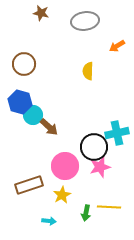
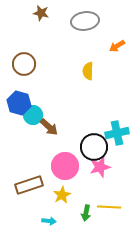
blue hexagon: moved 1 px left, 1 px down
